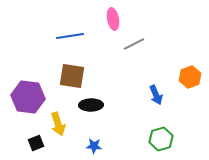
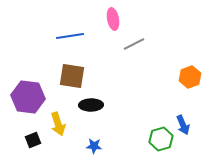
blue arrow: moved 27 px right, 30 px down
black square: moved 3 px left, 3 px up
